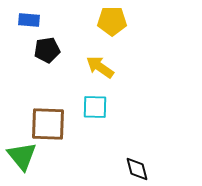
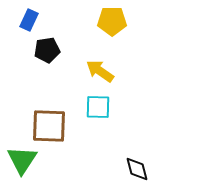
blue rectangle: rotated 70 degrees counterclockwise
yellow arrow: moved 4 px down
cyan square: moved 3 px right
brown square: moved 1 px right, 2 px down
green triangle: moved 4 px down; rotated 12 degrees clockwise
